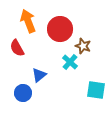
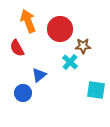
brown star: rotated 21 degrees counterclockwise
